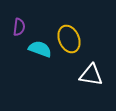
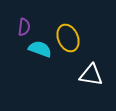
purple semicircle: moved 5 px right
yellow ellipse: moved 1 px left, 1 px up
